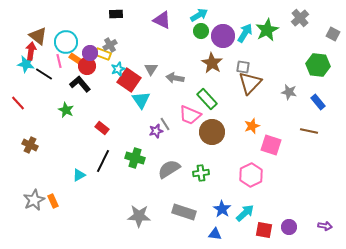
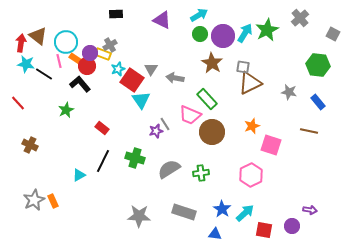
green circle at (201, 31): moved 1 px left, 3 px down
red arrow at (31, 51): moved 10 px left, 8 px up
red square at (129, 80): moved 3 px right
brown triangle at (250, 83): rotated 20 degrees clockwise
green star at (66, 110): rotated 21 degrees clockwise
purple arrow at (325, 226): moved 15 px left, 16 px up
purple circle at (289, 227): moved 3 px right, 1 px up
